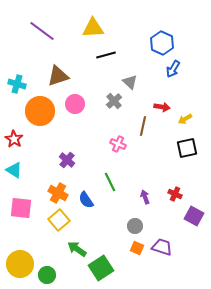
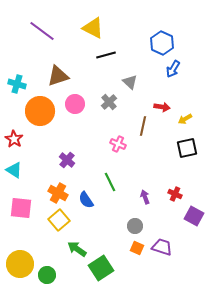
yellow triangle: rotated 30 degrees clockwise
gray cross: moved 5 px left, 1 px down
